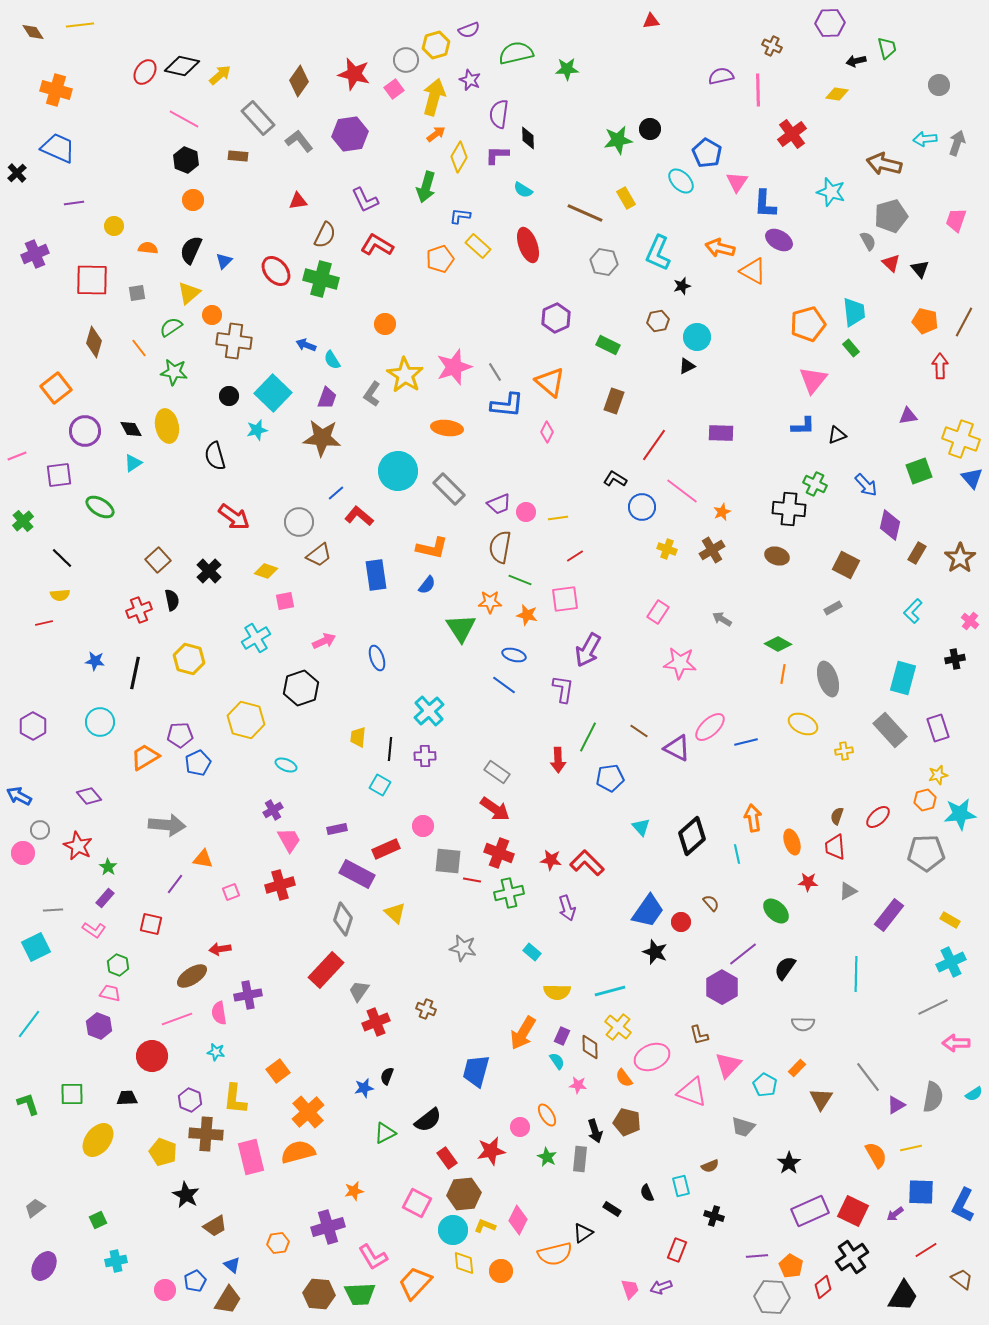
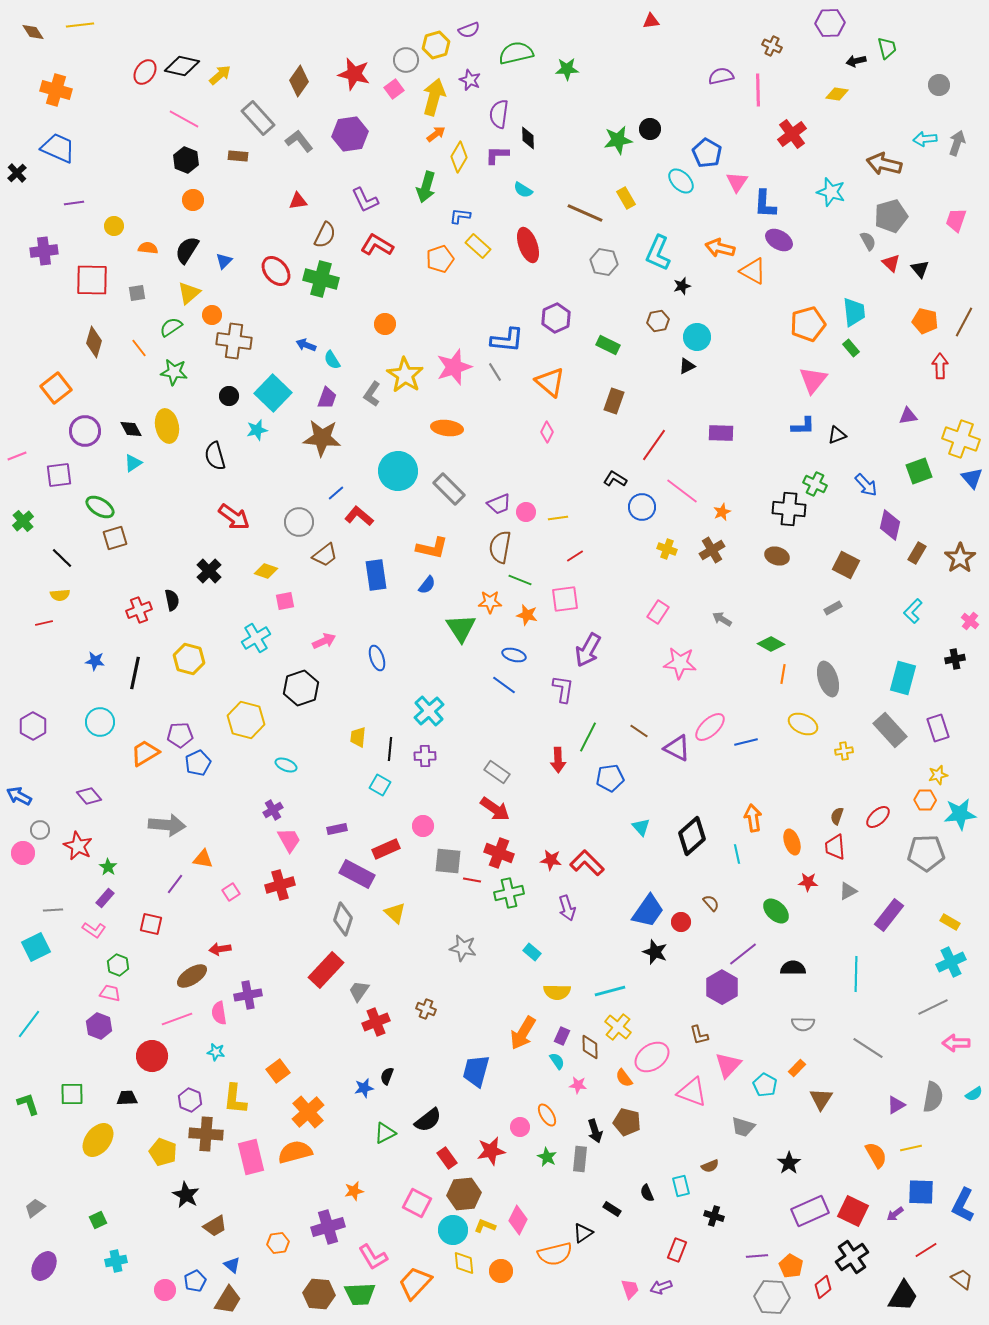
black semicircle at (191, 250): moved 4 px left; rotated 8 degrees clockwise
purple cross at (35, 254): moved 9 px right, 3 px up; rotated 16 degrees clockwise
blue L-shape at (507, 405): moved 65 px up
brown trapezoid at (319, 555): moved 6 px right
brown square at (158, 560): moved 43 px left, 22 px up; rotated 25 degrees clockwise
green diamond at (778, 644): moved 7 px left
orange trapezoid at (145, 757): moved 4 px up
orange hexagon at (925, 800): rotated 15 degrees clockwise
pink square at (231, 892): rotated 12 degrees counterclockwise
yellow rectangle at (950, 920): moved 2 px down
black semicircle at (785, 968): moved 8 px right; rotated 55 degrees clockwise
pink ellipse at (652, 1057): rotated 12 degrees counterclockwise
gray line at (868, 1077): moved 29 px up; rotated 20 degrees counterclockwise
orange semicircle at (298, 1152): moved 3 px left
